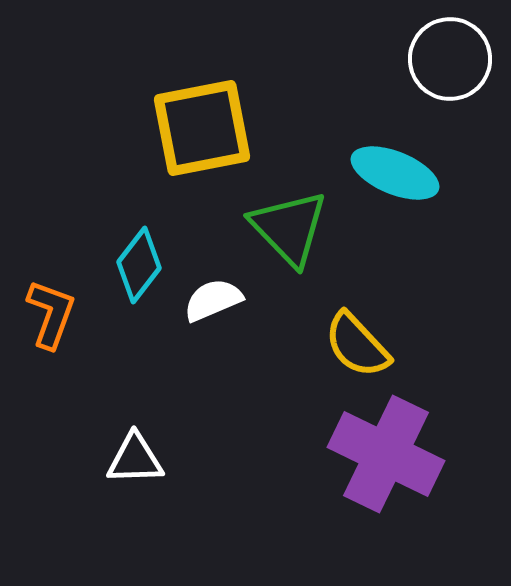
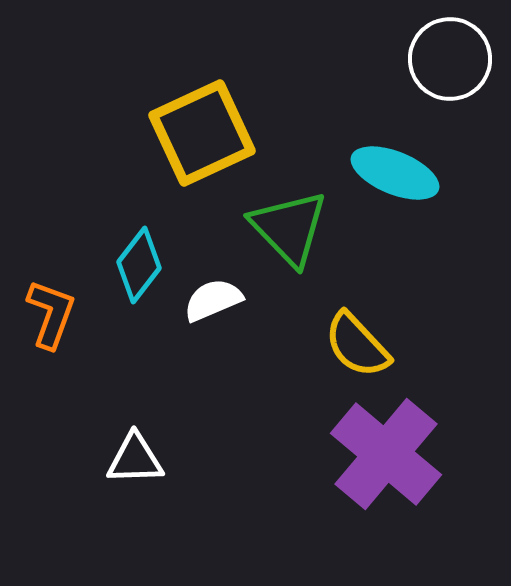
yellow square: moved 5 px down; rotated 14 degrees counterclockwise
purple cross: rotated 14 degrees clockwise
